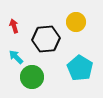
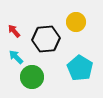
red arrow: moved 5 px down; rotated 24 degrees counterclockwise
